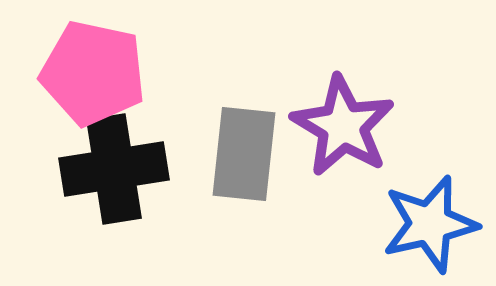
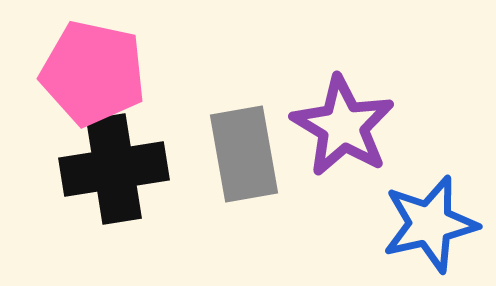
gray rectangle: rotated 16 degrees counterclockwise
